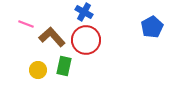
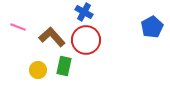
pink line: moved 8 px left, 3 px down
